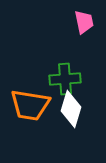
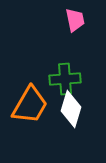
pink trapezoid: moved 9 px left, 2 px up
orange trapezoid: rotated 69 degrees counterclockwise
